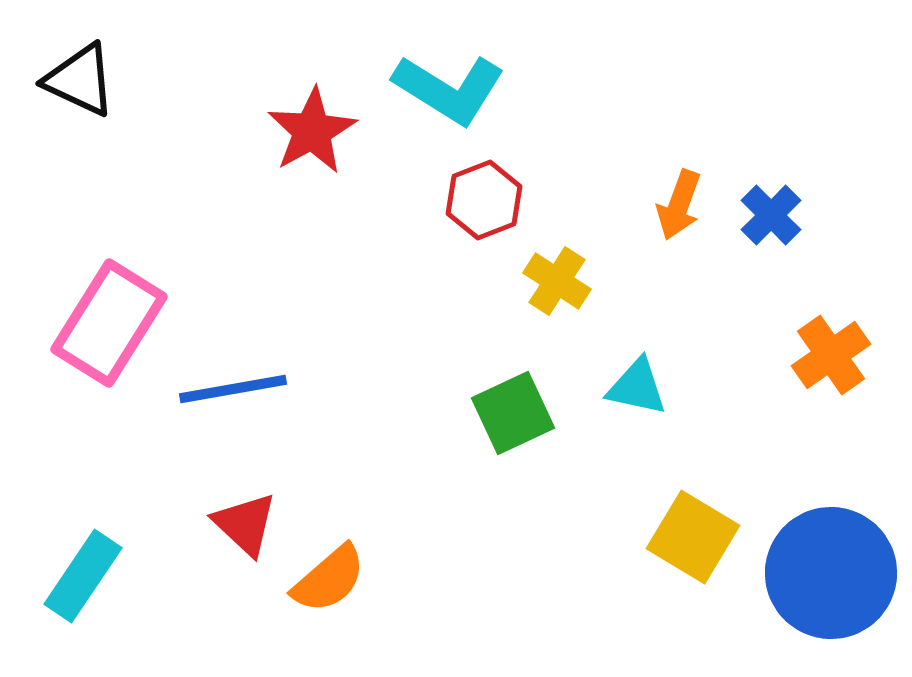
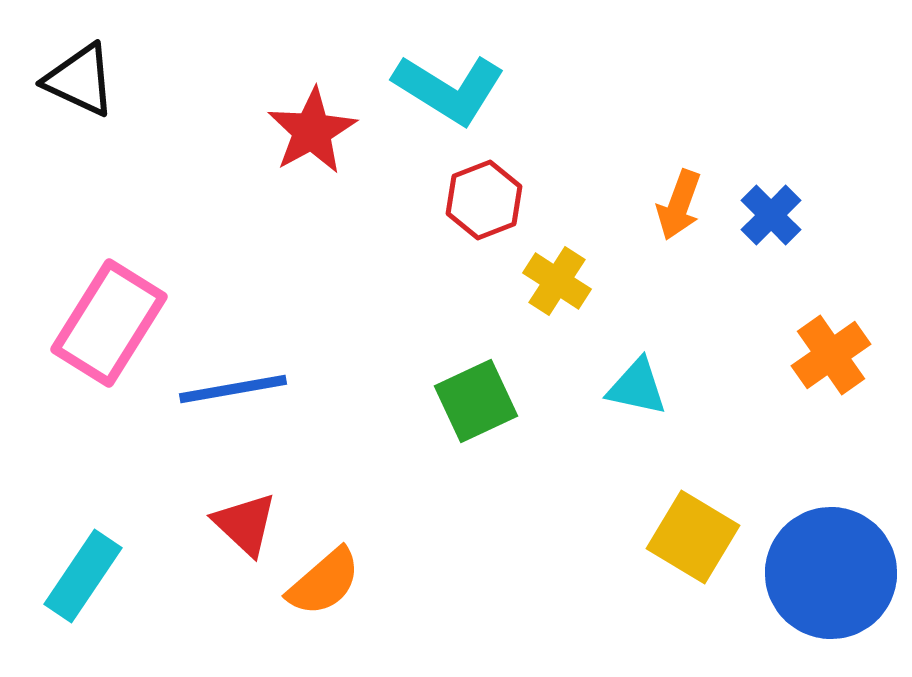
green square: moved 37 px left, 12 px up
orange semicircle: moved 5 px left, 3 px down
